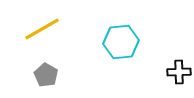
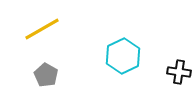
cyan hexagon: moved 2 px right, 14 px down; rotated 20 degrees counterclockwise
black cross: rotated 10 degrees clockwise
